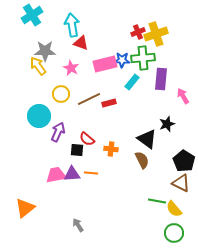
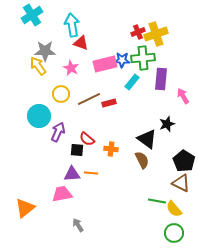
pink trapezoid: moved 6 px right, 19 px down
